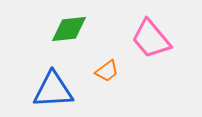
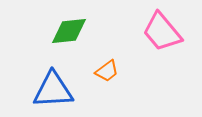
green diamond: moved 2 px down
pink trapezoid: moved 11 px right, 7 px up
